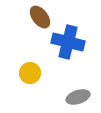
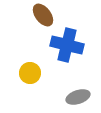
brown ellipse: moved 3 px right, 2 px up
blue cross: moved 1 px left, 3 px down
